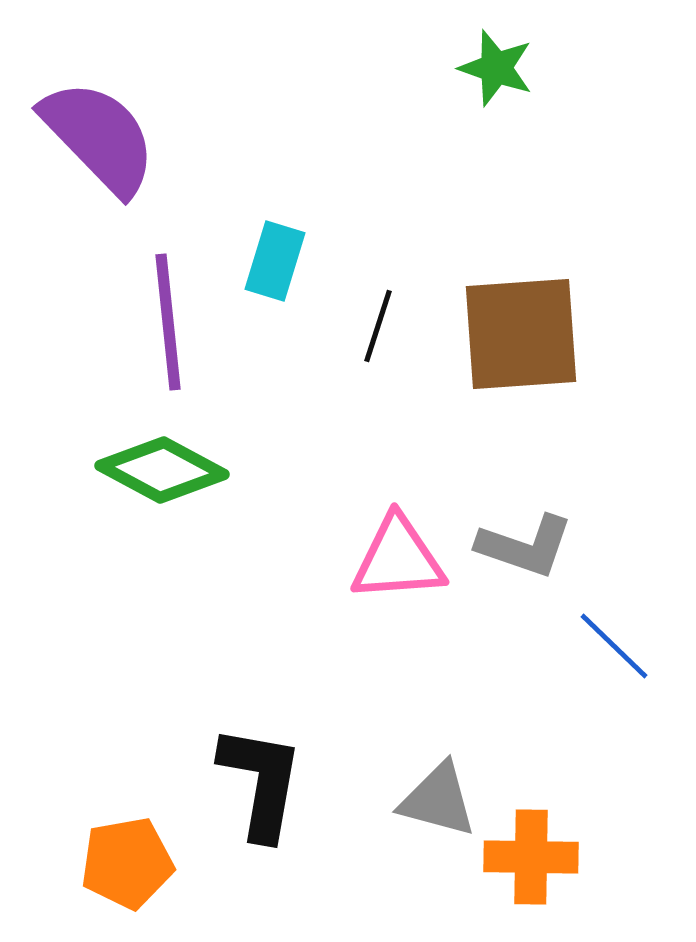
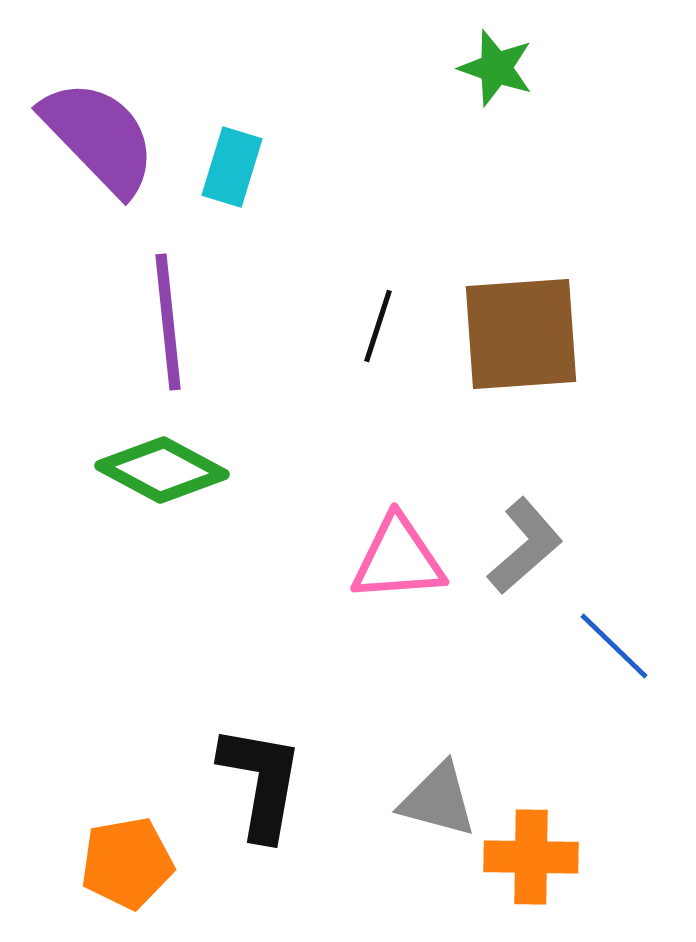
cyan rectangle: moved 43 px left, 94 px up
gray L-shape: rotated 60 degrees counterclockwise
